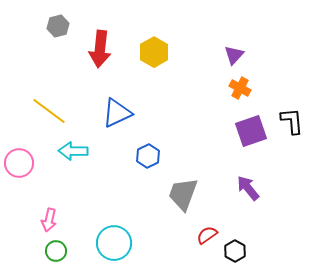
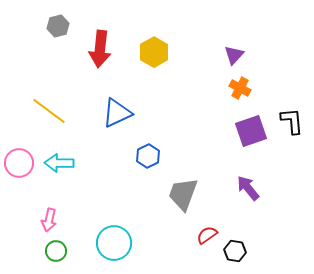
cyan arrow: moved 14 px left, 12 px down
black hexagon: rotated 20 degrees counterclockwise
